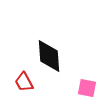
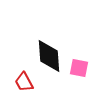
pink square: moved 8 px left, 20 px up
